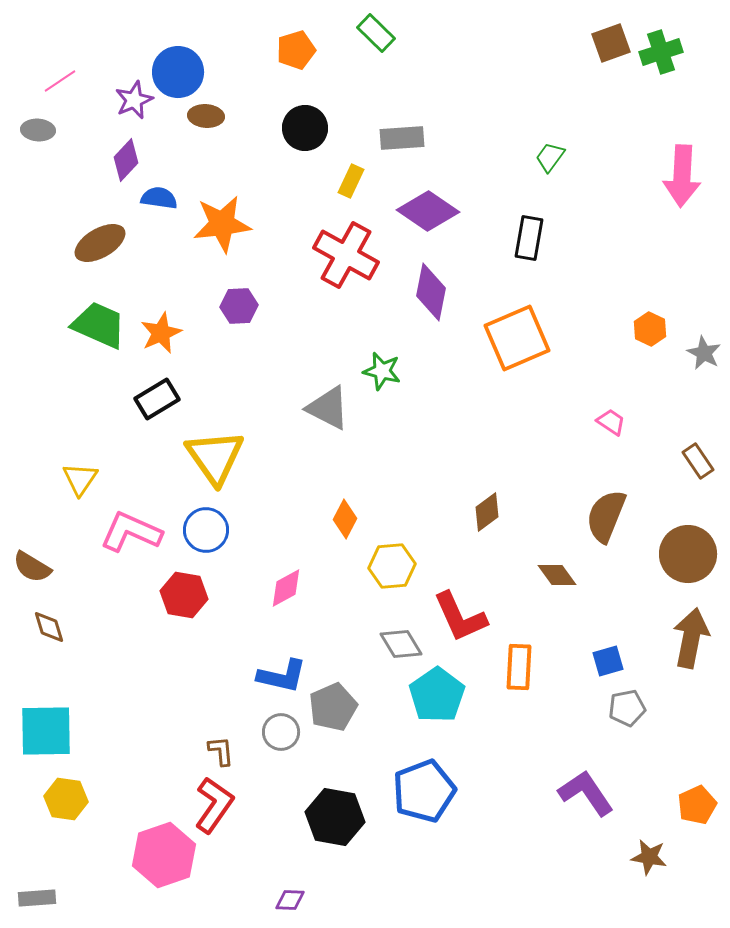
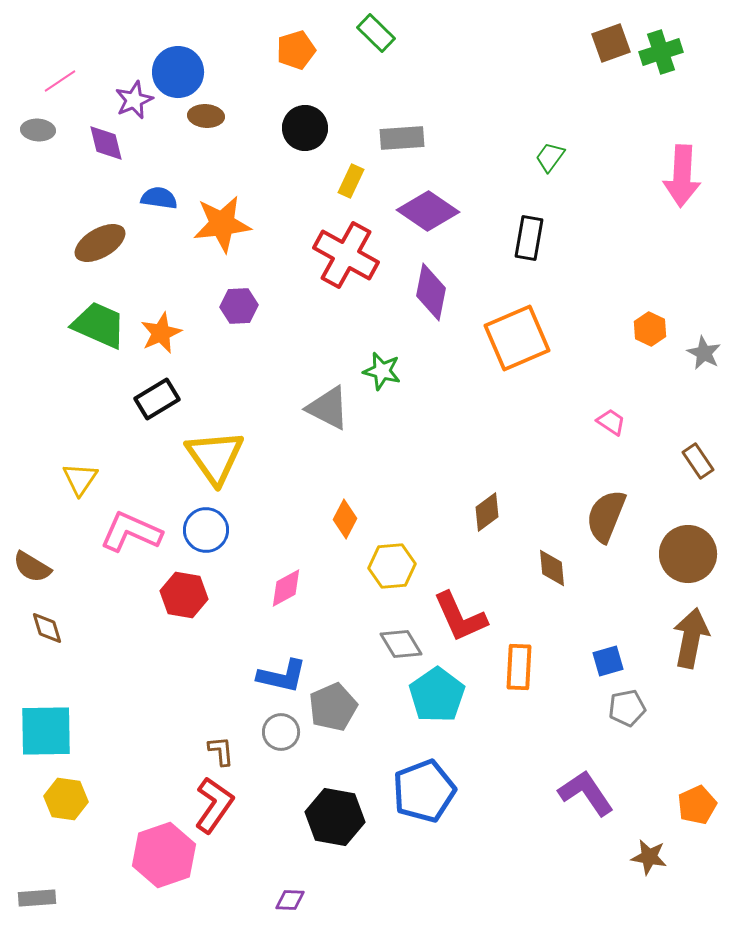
purple diamond at (126, 160): moved 20 px left, 17 px up; rotated 57 degrees counterclockwise
brown diamond at (557, 575): moved 5 px left, 7 px up; rotated 30 degrees clockwise
brown diamond at (49, 627): moved 2 px left, 1 px down
